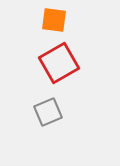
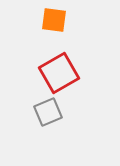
red square: moved 10 px down
